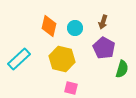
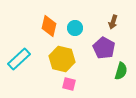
brown arrow: moved 10 px right
green semicircle: moved 1 px left, 2 px down
pink square: moved 2 px left, 4 px up
